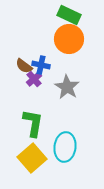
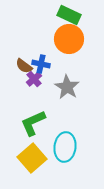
blue cross: moved 1 px up
green L-shape: rotated 124 degrees counterclockwise
